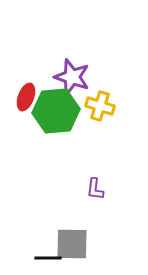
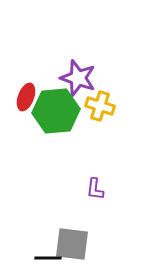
purple star: moved 6 px right, 1 px down
gray square: rotated 6 degrees clockwise
